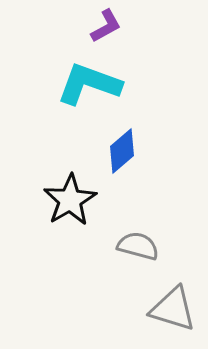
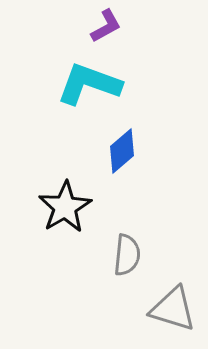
black star: moved 5 px left, 7 px down
gray semicircle: moved 11 px left, 9 px down; rotated 81 degrees clockwise
